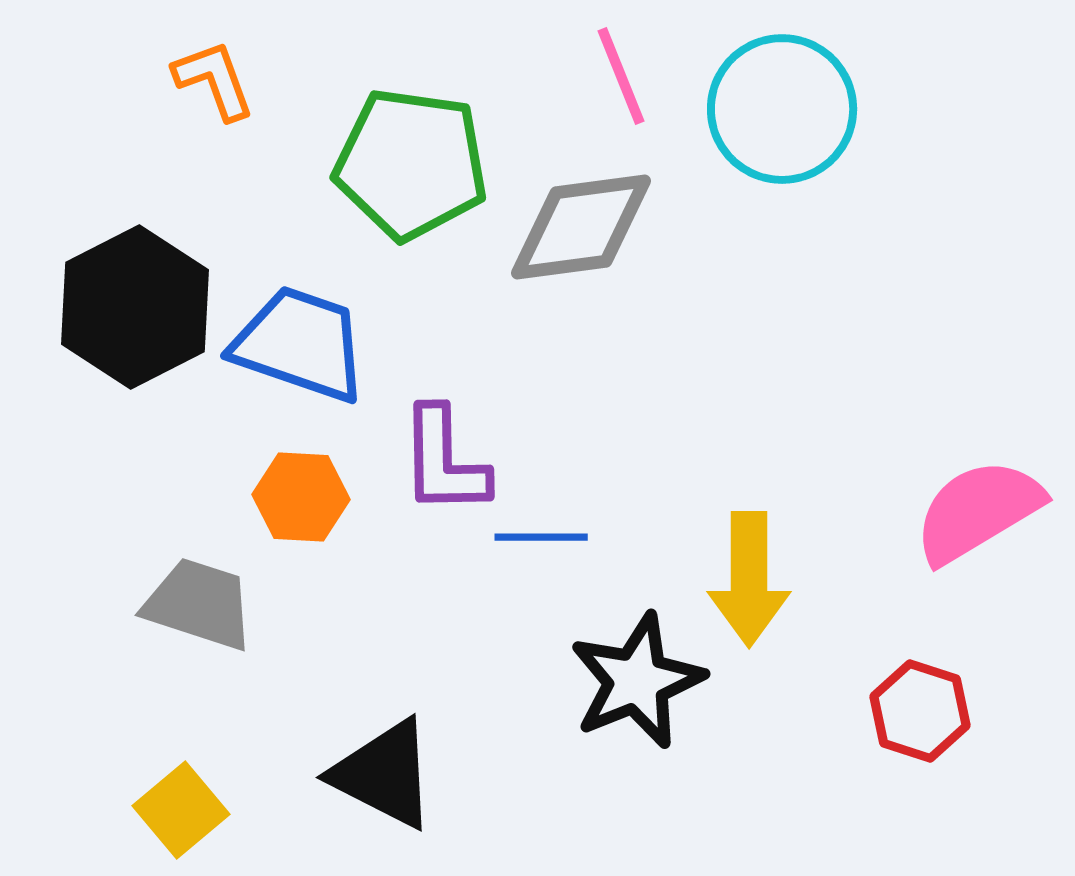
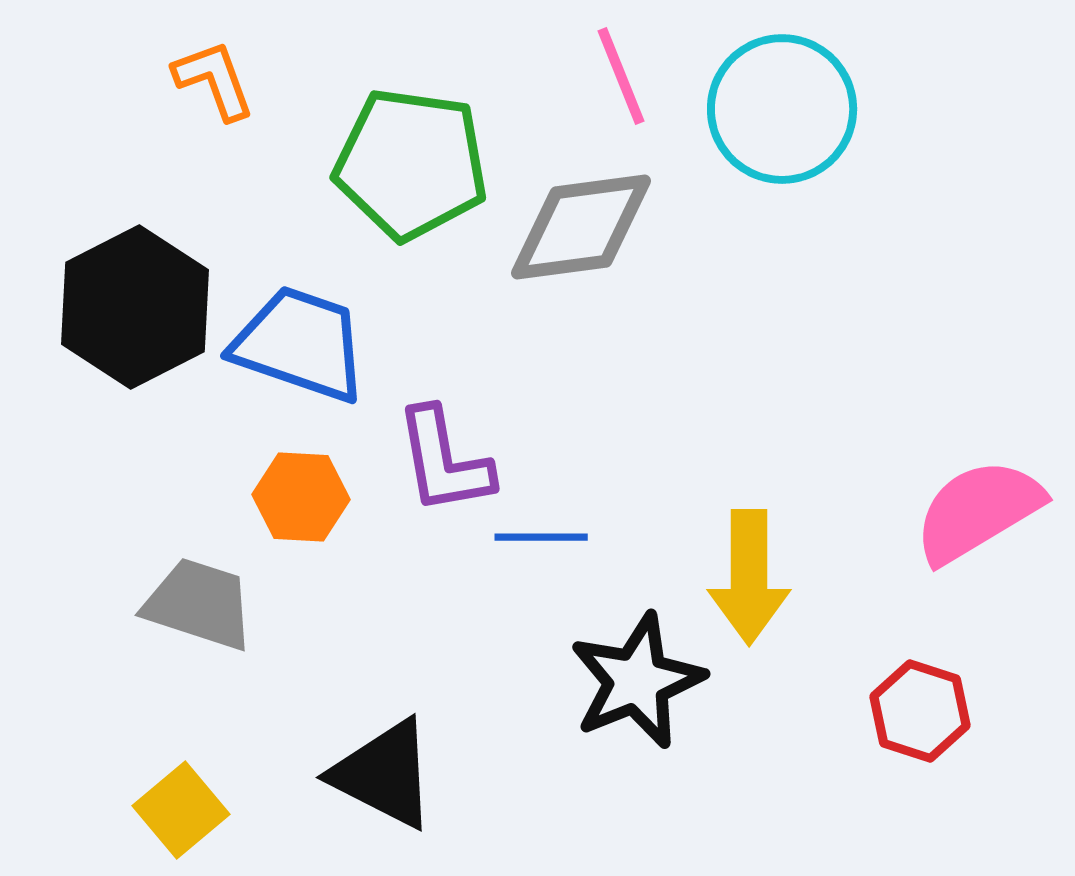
purple L-shape: rotated 9 degrees counterclockwise
yellow arrow: moved 2 px up
